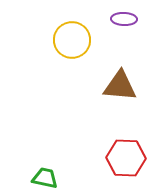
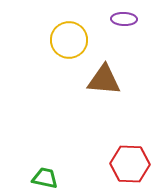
yellow circle: moved 3 px left
brown triangle: moved 16 px left, 6 px up
red hexagon: moved 4 px right, 6 px down
